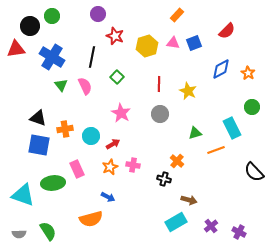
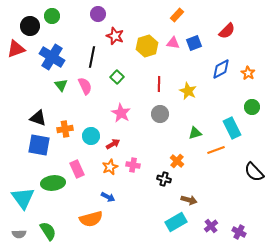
red triangle at (16, 49): rotated 12 degrees counterclockwise
cyan triangle at (23, 195): moved 3 px down; rotated 35 degrees clockwise
